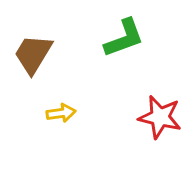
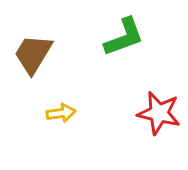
green L-shape: moved 1 px up
red star: moved 1 px left, 4 px up
